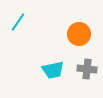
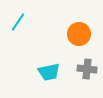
cyan trapezoid: moved 4 px left, 2 px down
